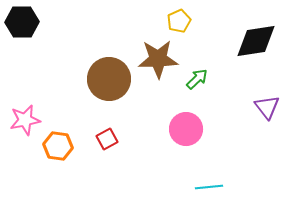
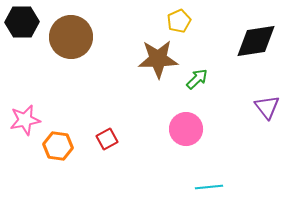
brown circle: moved 38 px left, 42 px up
